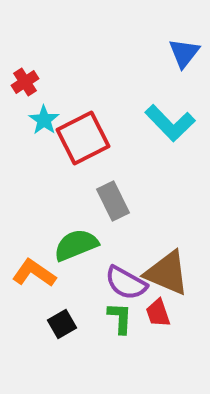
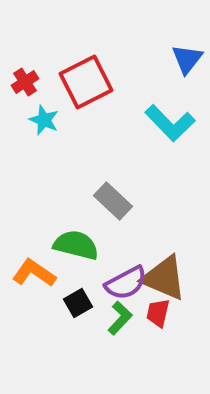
blue triangle: moved 3 px right, 6 px down
cyan star: rotated 12 degrees counterclockwise
red square: moved 3 px right, 56 px up
gray rectangle: rotated 21 degrees counterclockwise
green semicircle: rotated 36 degrees clockwise
brown triangle: moved 3 px left, 5 px down
purple semicircle: rotated 57 degrees counterclockwise
red trapezoid: rotated 32 degrees clockwise
green L-shape: rotated 40 degrees clockwise
black square: moved 16 px right, 21 px up
